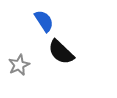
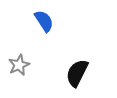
black semicircle: moved 16 px right, 21 px down; rotated 72 degrees clockwise
